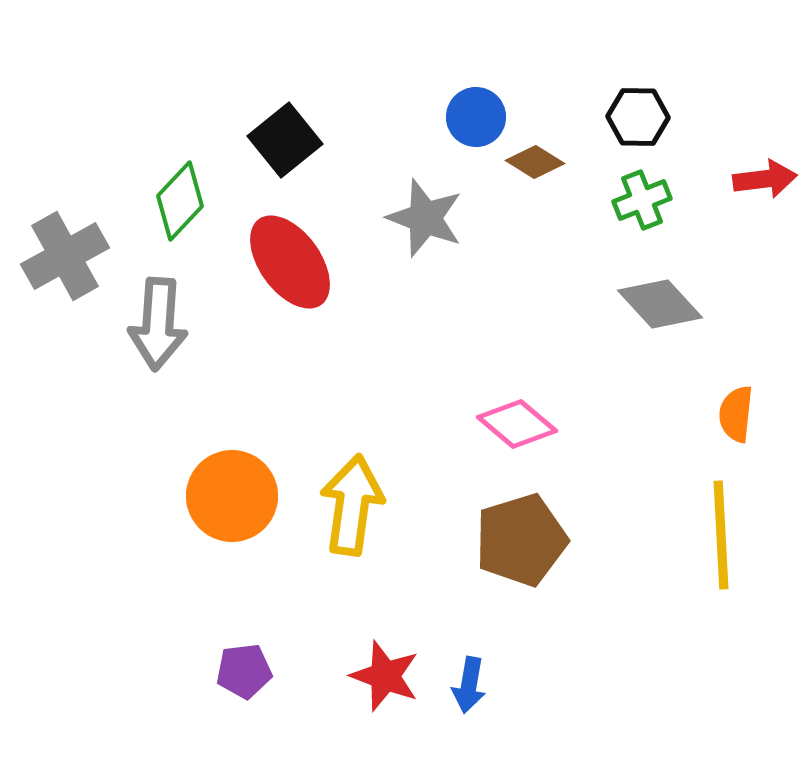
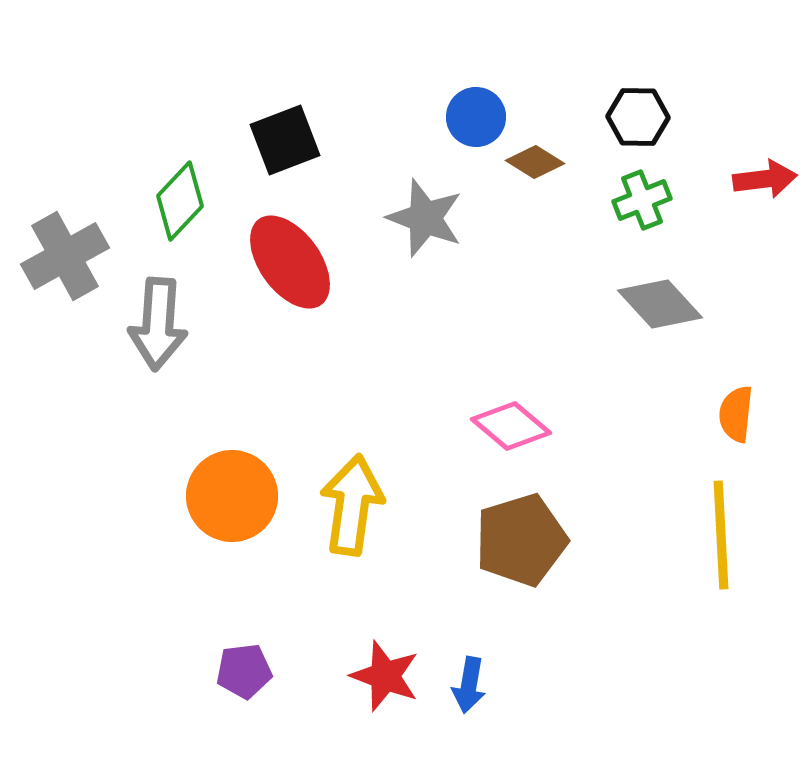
black square: rotated 18 degrees clockwise
pink diamond: moved 6 px left, 2 px down
